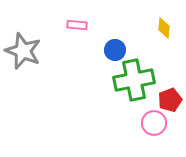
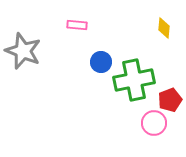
blue circle: moved 14 px left, 12 px down
